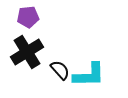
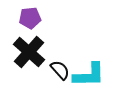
purple pentagon: moved 2 px right, 1 px down
black cross: moved 2 px right; rotated 16 degrees counterclockwise
